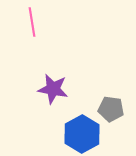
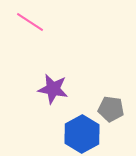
pink line: moved 2 px left; rotated 48 degrees counterclockwise
